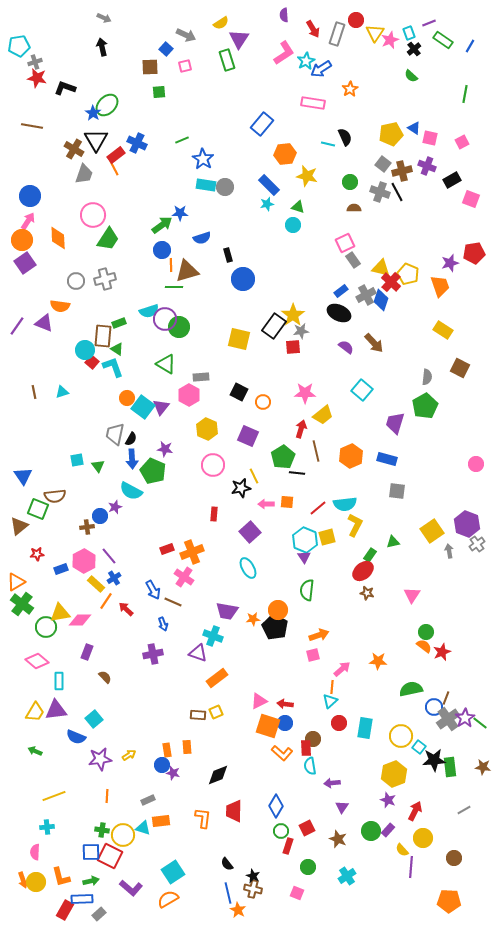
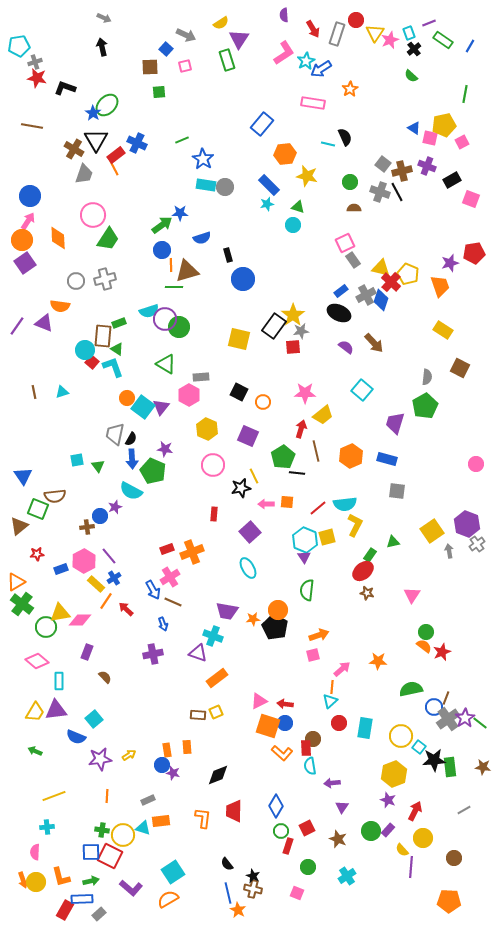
yellow pentagon at (391, 134): moved 53 px right, 9 px up
pink cross at (184, 577): moved 14 px left; rotated 24 degrees clockwise
